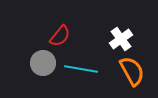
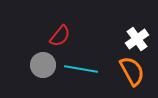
white cross: moved 16 px right
gray circle: moved 2 px down
